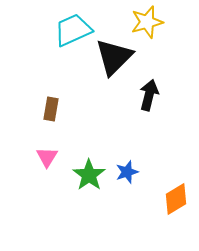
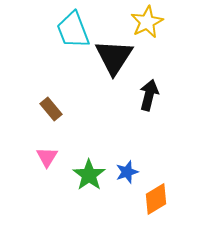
yellow star: rotated 12 degrees counterclockwise
cyan trapezoid: rotated 87 degrees counterclockwise
black triangle: rotated 12 degrees counterclockwise
brown rectangle: rotated 50 degrees counterclockwise
orange diamond: moved 20 px left
